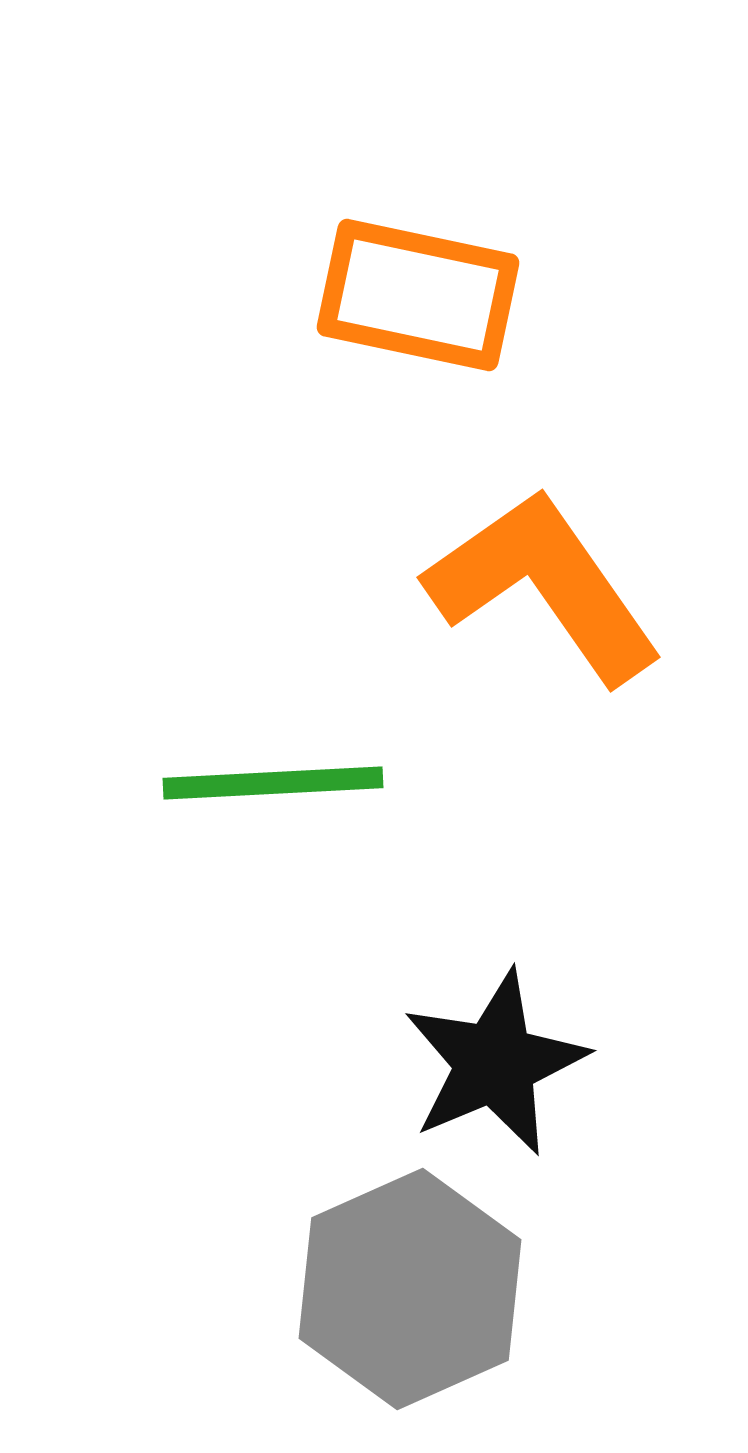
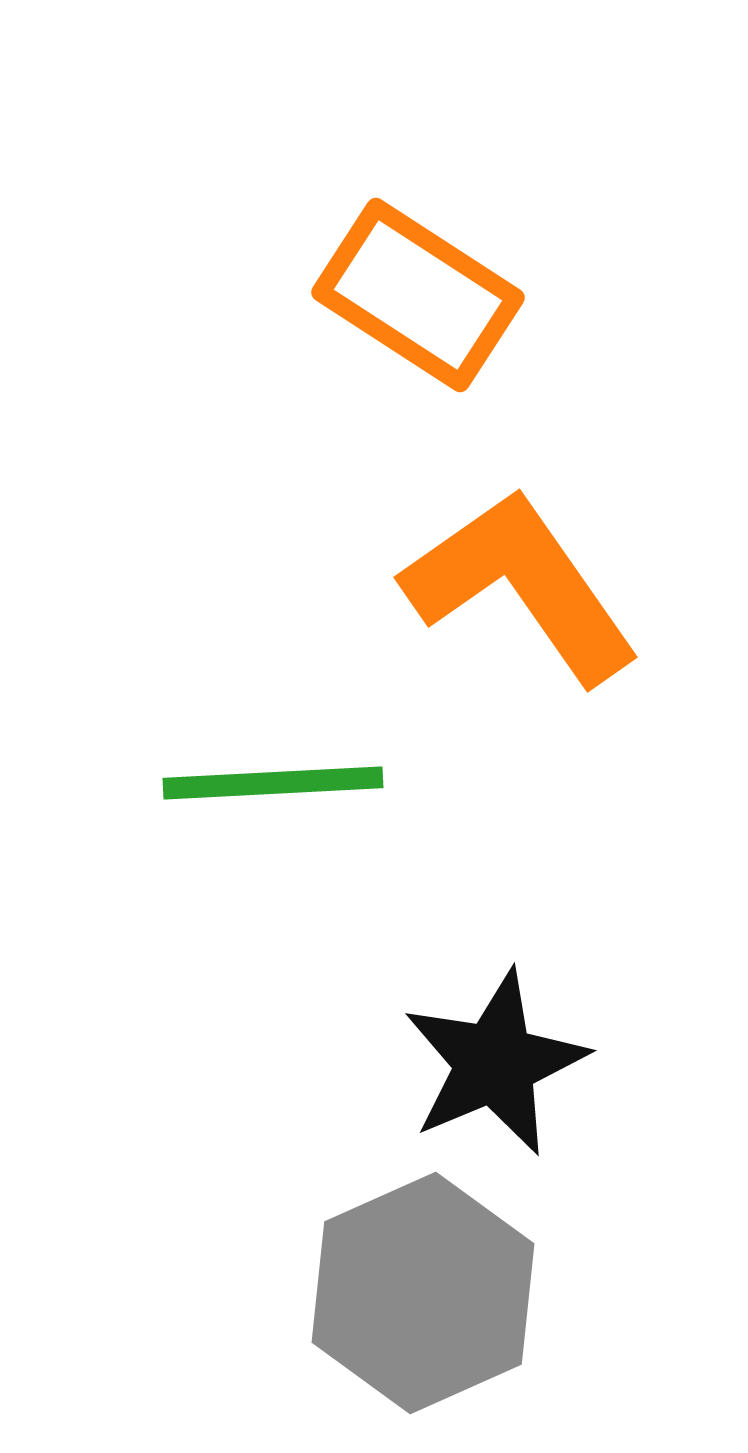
orange rectangle: rotated 21 degrees clockwise
orange L-shape: moved 23 px left
gray hexagon: moved 13 px right, 4 px down
